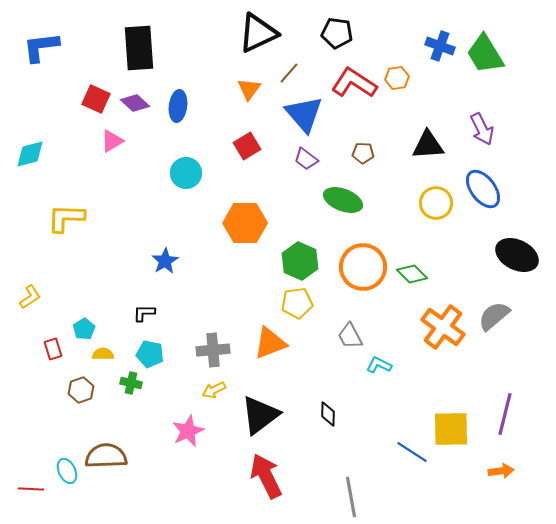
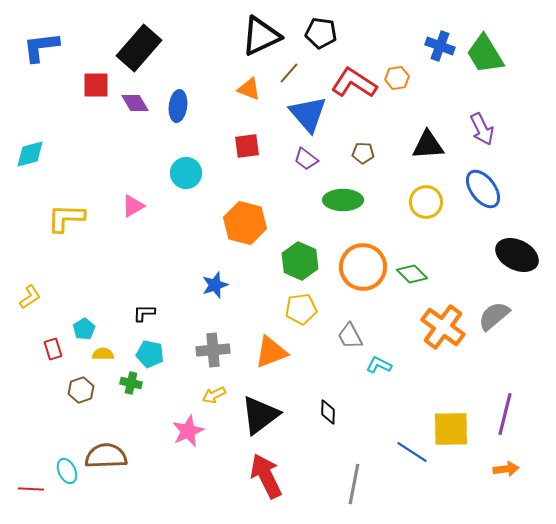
black triangle at (258, 33): moved 3 px right, 3 px down
black pentagon at (337, 33): moved 16 px left
black rectangle at (139, 48): rotated 45 degrees clockwise
orange triangle at (249, 89): rotated 45 degrees counterclockwise
red square at (96, 99): moved 14 px up; rotated 24 degrees counterclockwise
purple diamond at (135, 103): rotated 16 degrees clockwise
blue triangle at (304, 114): moved 4 px right
pink triangle at (112, 141): moved 21 px right, 65 px down
red square at (247, 146): rotated 24 degrees clockwise
green ellipse at (343, 200): rotated 21 degrees counterclockwise
yellow circle at (436, 203): moved 10 px left, 1 px up
orange hexagon at (245, 223): rotated 15 degrees clockwise
blue star at (165, 261): moved 50 px right, 24 px down; rotated 12 degrees clockwise
yellow pentagon at (297, 303): moved 4 px right, 6 px down
orange triangle at (270, 343): moved 1 px right, 9 px down
yellow arrow at (214, 390): moved 5 px down
black diamond at (328, 414): moved 2 px up
orange arrow at (501, 471): moved 5 px right, 2 px up
gray line at (351, 497): moved 3 px right, 13 px up; rotated 21 degrees clockwise
